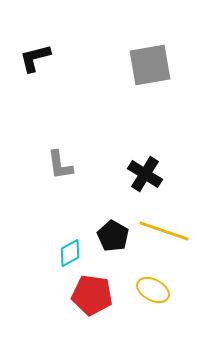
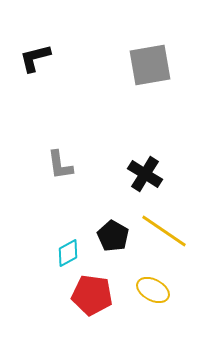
yellow line: rotated 15 degrees clockwise
cyan diamond: moved 2 px left
